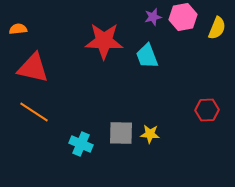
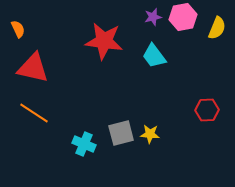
orange semicircle: rotated 72 degrees clockwise
red star: rotated 6 degrees clockwise
cyan trapezoid: moved 7 px right; rotated 16 degrees counterclockwise
orange line: moved 1 px down
gray square: rotated 16 degrees counterclockwise
cyan cross: moved 3 px right
